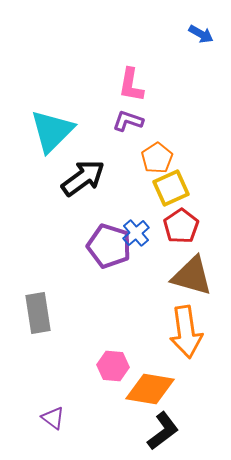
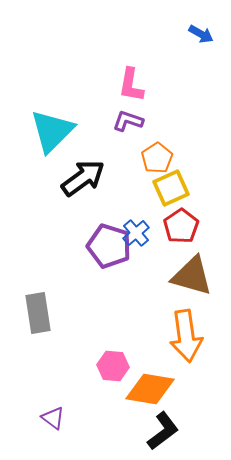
orange arrow: moved 4 px down
